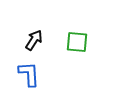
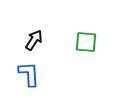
green square: moved 9 px right
